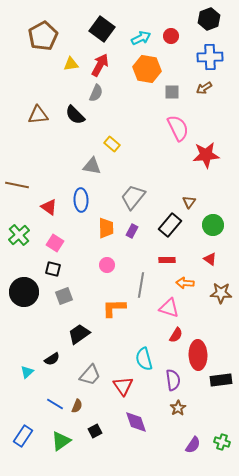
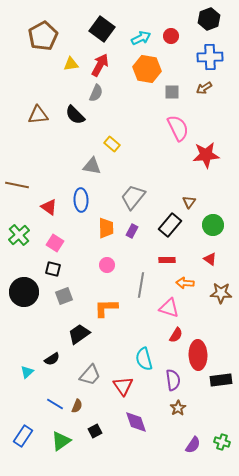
orange L-shape at (114, 308): moved 8 px left
